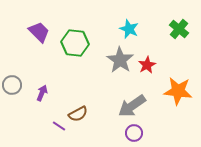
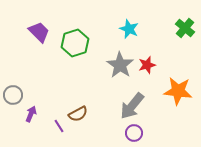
green cross: moved 6 px right, 1 px up
green hexagon: rotated 24 degrees counterclockwise
gray star: moved 5 px down
red star: rotated 12 degrees clockwise
gray circle: moved 1 px right, 10 px down
purple arrow: moved 11 px left, 21 px down
gray arrow: rotated 16 degrees counterclockwise
purple line: rotated 24 degrees clockwise
